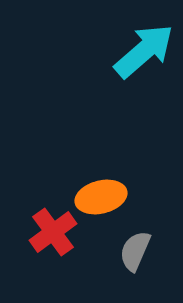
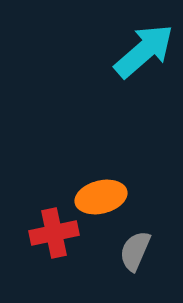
red cross: moved 1 px right, 1 px down; rotated 24 degrees clockwise
